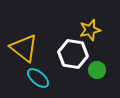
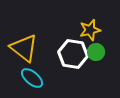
green circle: moved 1 px left, 18 px up
cyan ellipse: moved 6 px left
